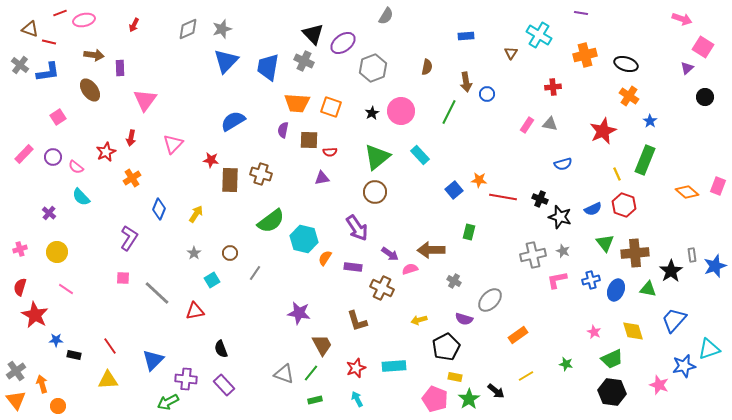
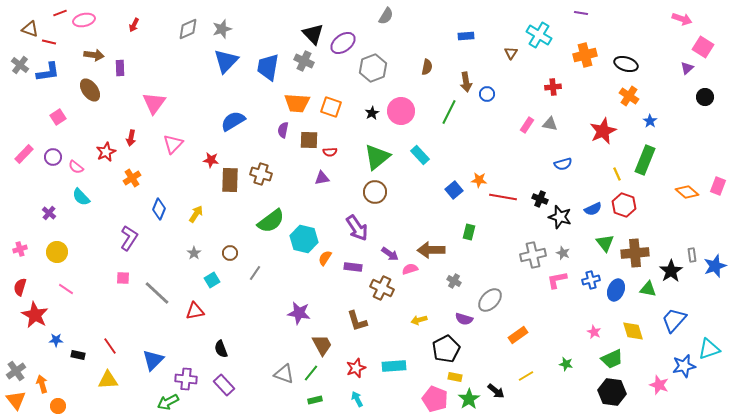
pink triangle at (145, 100): moved 9 px right, 3 px down
gray star at (563, 251): moved 2 px down
black pentagon at (446, 347): moved 2 px down
black rectangle at (74, 355): moved 4 px right
